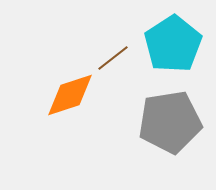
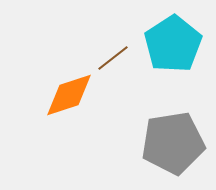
orange diamond: moved 1 px left
gray pentagon: moved 3 px right, 21 px down
